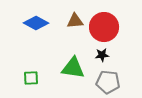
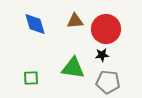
blue diamond: moved 1 px left, 1 px down; rotated 45 degrees clockwise
red circle: moved 2 px right, 2 px down
